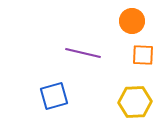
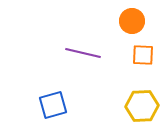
blue square: moved 1 px left, 9 px down
yellow hexagon: moved 7 px right, 4 px down
